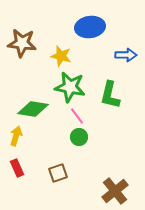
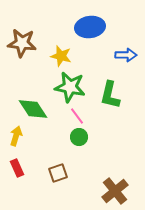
green diamond: rotated 48 degrees clockwise
